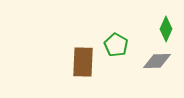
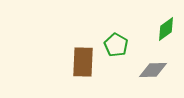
green diamond: rotated 30 degrees clockwise
gray diamond: moved 4 px left, 9 px down
